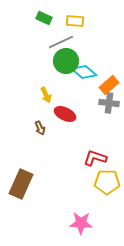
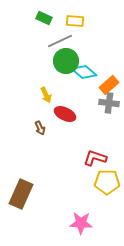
gray line: moved 1 px left, 1 px up
brown rectangle: moved 10 px down
